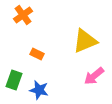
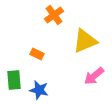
orange cross: moved 31 px right
green rectangle: rotated 24 degrees counterclockwise
